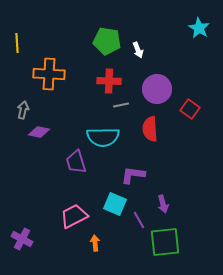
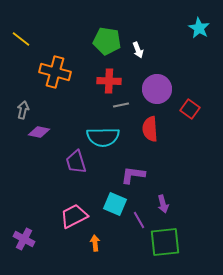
yellow line: moved 4 px right, 4 px up; rotated 48 degrees counterclockwise
orange cross: moved 6 px right, 2 px up; rotated 12 degrees clockwise
purple cross: moved 2 px right
